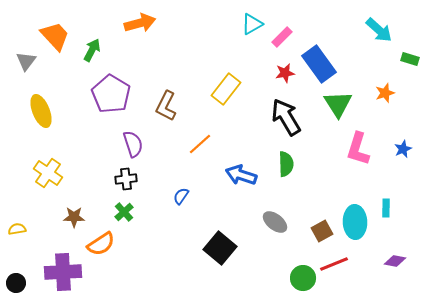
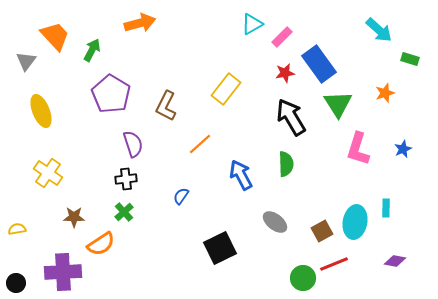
black arrow: moved 5 px right
blue arrow: rotated 44 degrees clockwise
cyan ellipse: rotated 12 degrees clockwise
black square: rotated 24 degrees clockwise
